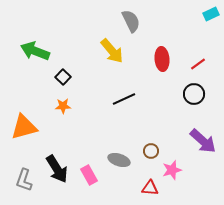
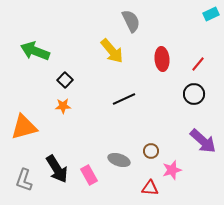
red line: rotated 14 degrees counterclockwise
black square: moved 2 px right, 3 px down
